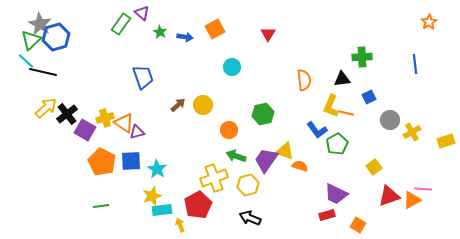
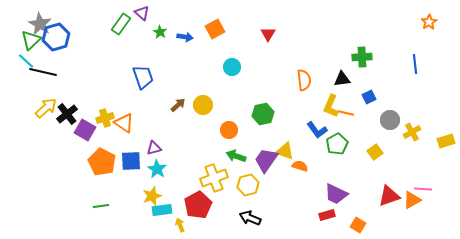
purple triangle at (137, 132): moved 17 px right, 16 px down
yellow square at (374, 167): moved 1 px right, 15 px up
